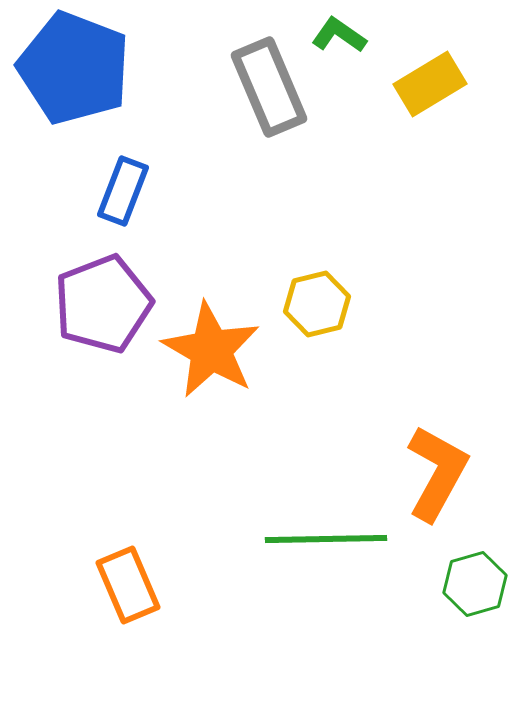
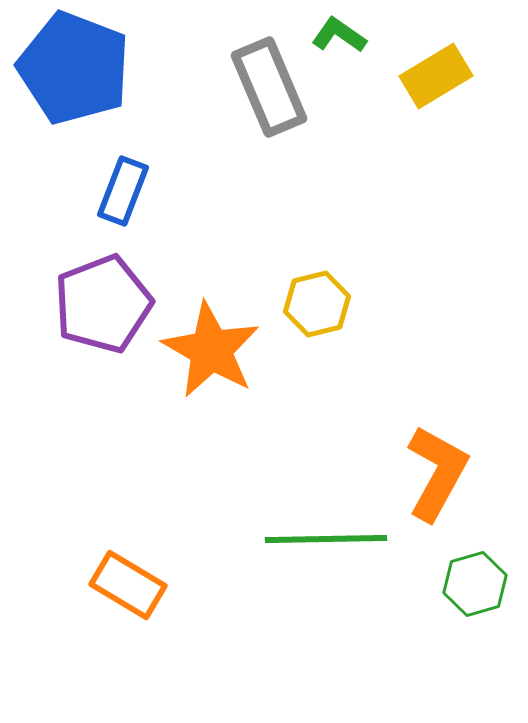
yellow rectangle: moved 6 px right, 8 px up
orange rectangle: rotated 36 degrees counterclockwise
